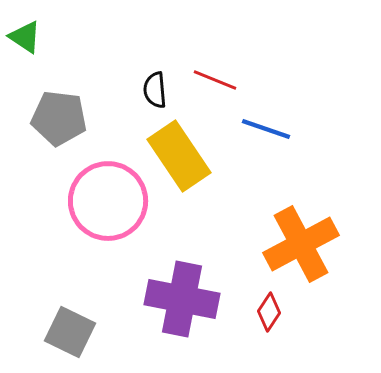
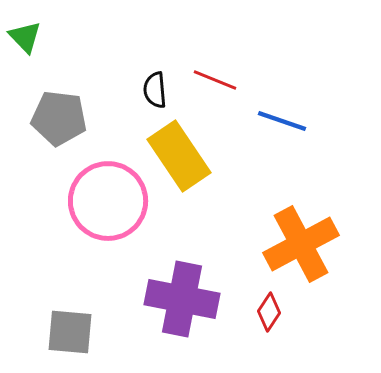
green triangle: rotated 12 degrees clockwise
blue line: moved 16 px right, 8 px up
gray square: rotated 21 degrees counterclockwise
